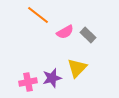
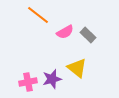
yellow triangle: rotated 35 degrees counterclockwise
purple star: moved 1 px down
